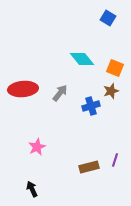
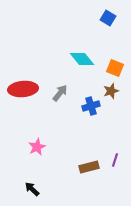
black arrow: rotated 21 degrees counterclockwise
